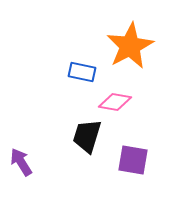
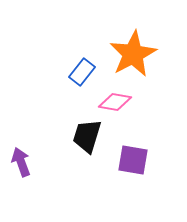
orange star: moved 3 px right, 8 px down
blue rectangle: rotated 64 degrees counterclockwise
purple arrow: rotated 12 degrees clockwise
